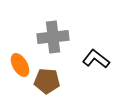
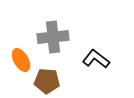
orange ellipse: moved 1 px right, 5 px up
